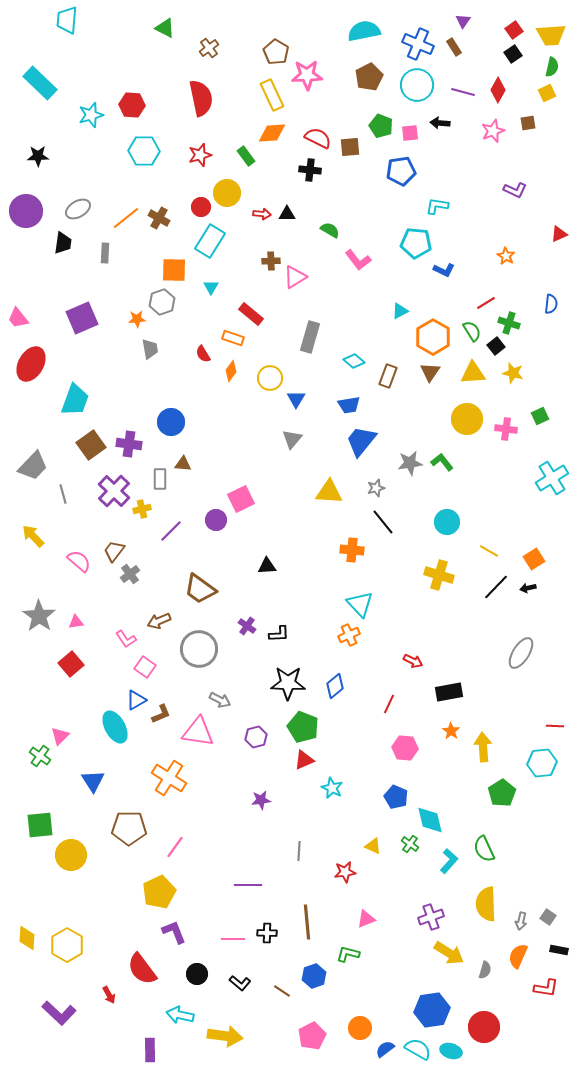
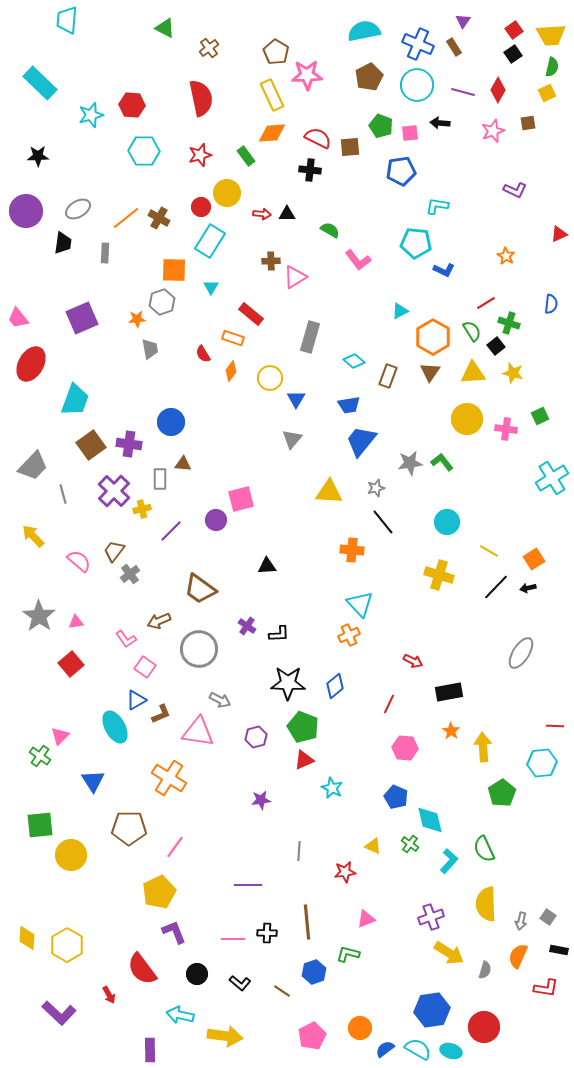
pink square at (241, 499): rotated 12 degrees clockwise
blue hexagon at (314, 976): moved 4 px up
